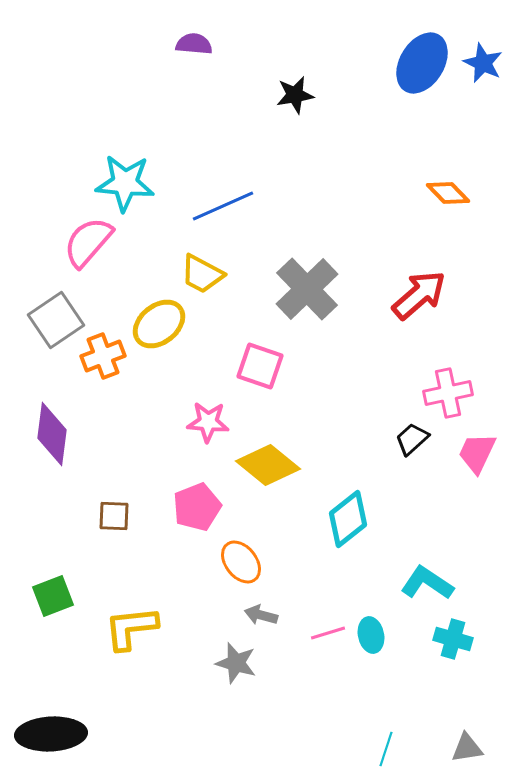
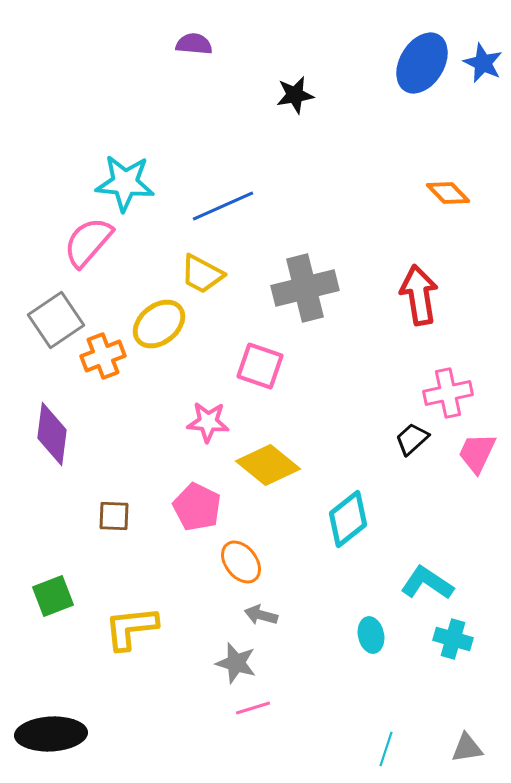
gray cross: moved 2 px left, 1 px up; rotated 30 degrees clockwise
red arrow: rotated 58 degrees counterclockwise
pink pentagon: rotated 24 degrees counterclockwise
pink line: moved 75 px left, 75 px down
